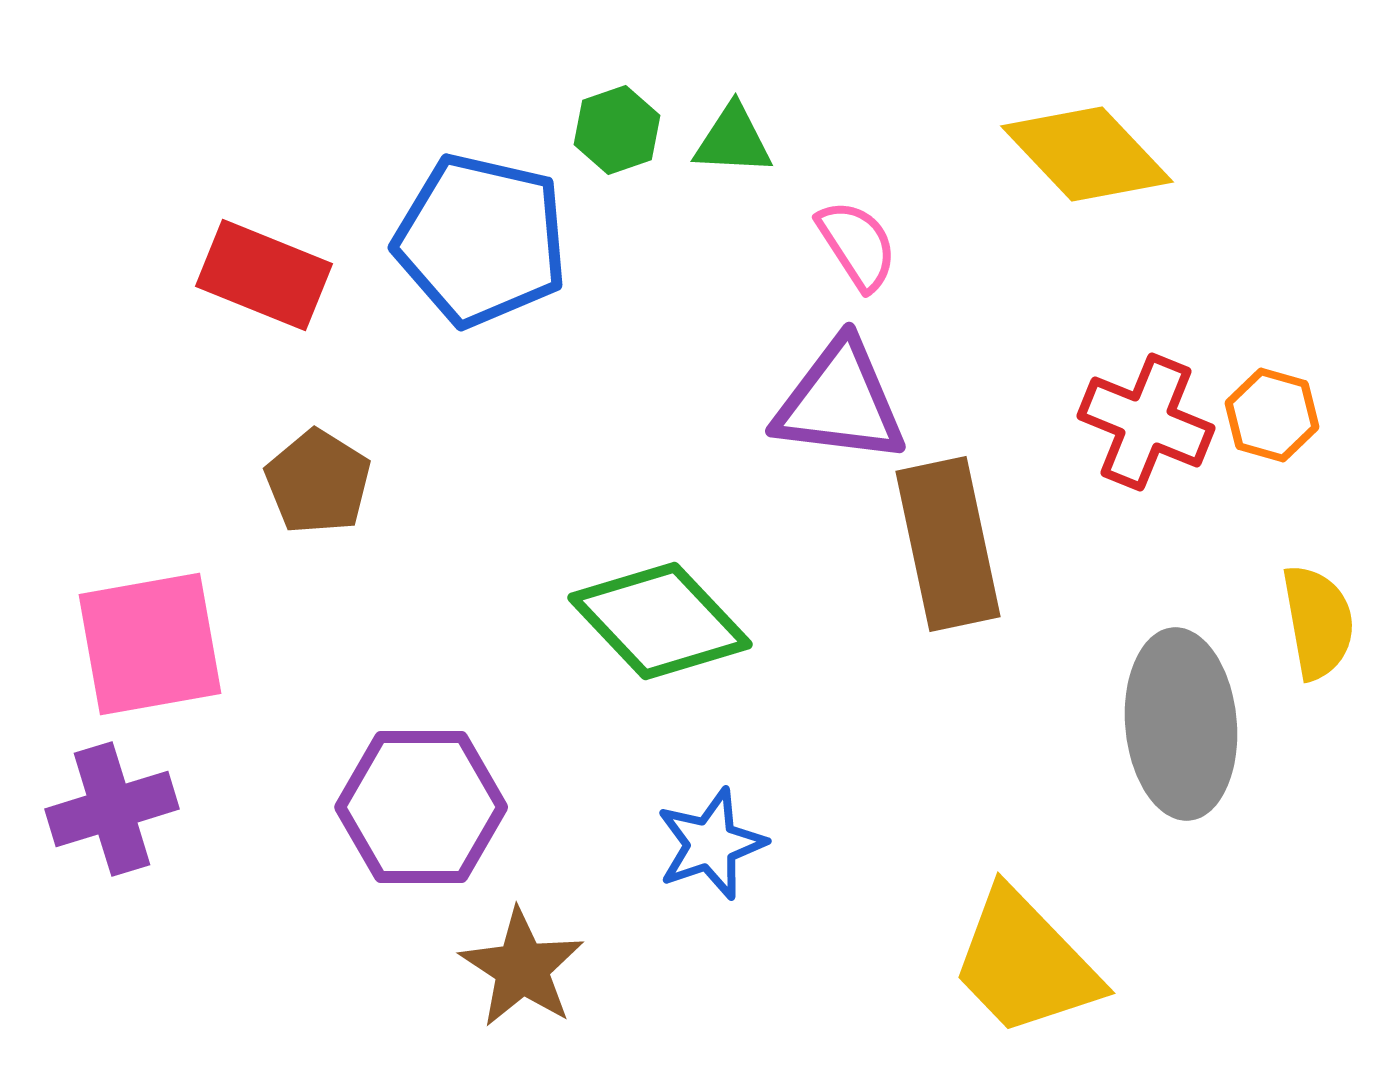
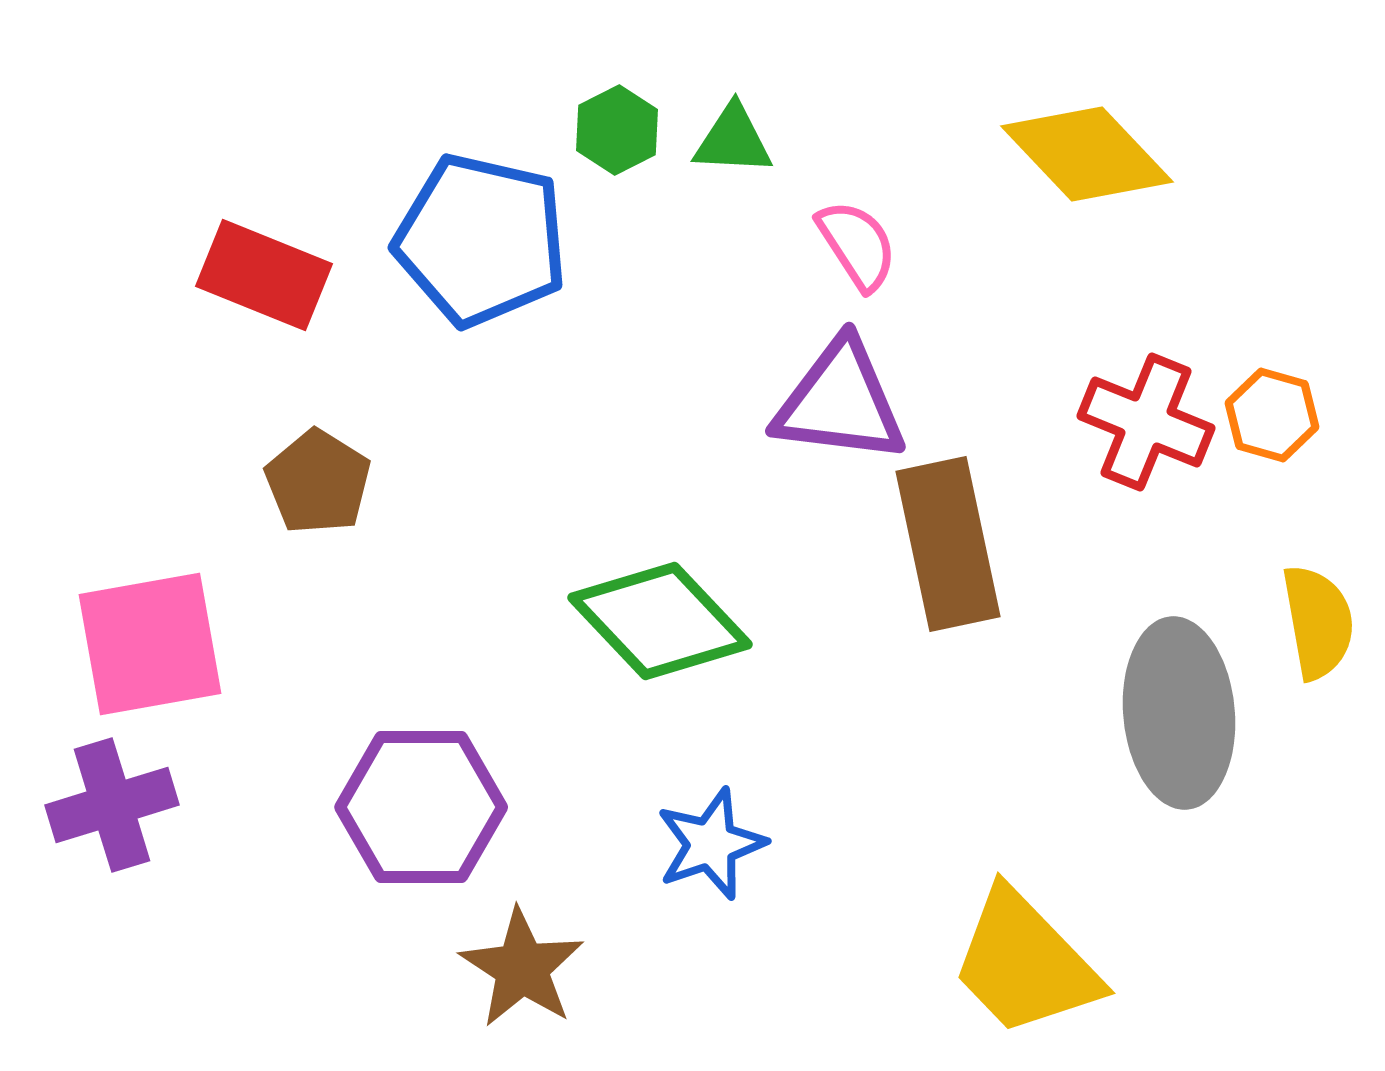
green hexagon: rotated 8 degrees counterclockwise
gray ellipse: moved 2 px left, 11 px up
purple cross: moved 4 px up
